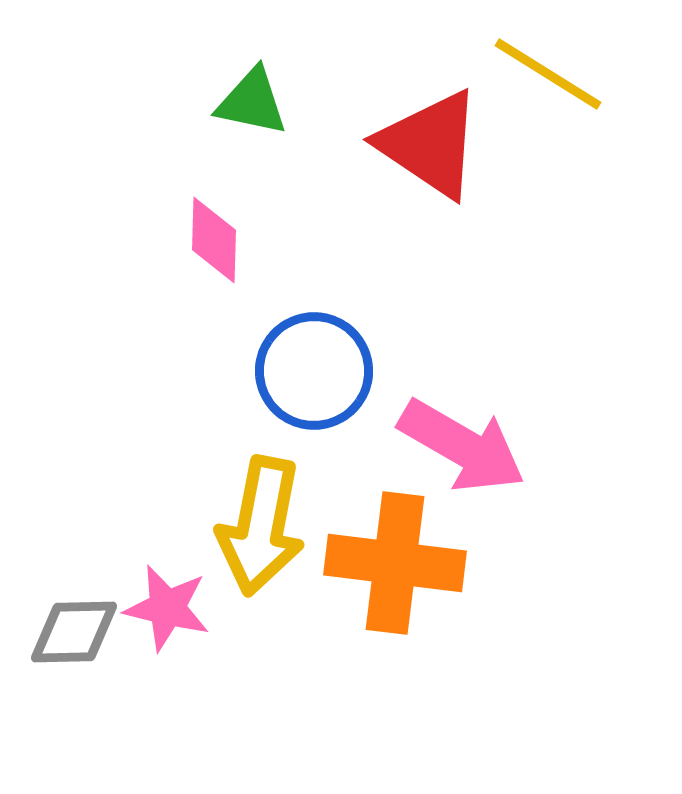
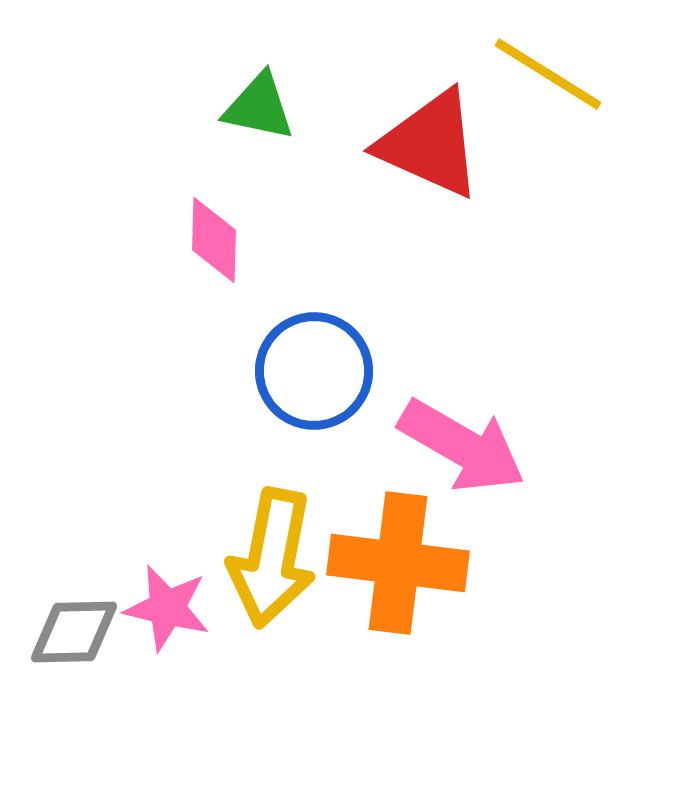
green triangle: moved 7 px right, 5 px down
red triangle: rotated 10 degrees counterclockwise
yellow arrow: moved 11 px right, 32 px down
orange cross: moved 3 px right
